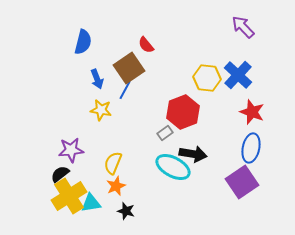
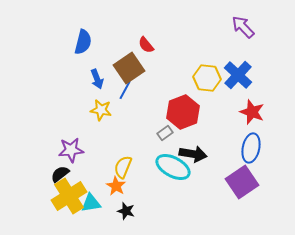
yellow semicircle: moved 10 px right, 4 px down
orange star: rotated 18 degrees counterclockwise
